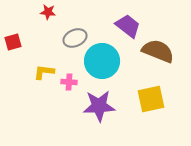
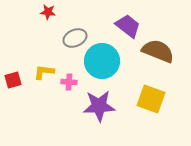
red square: moved 38 px down
yellow square: rotated 32 degrees clockwise
